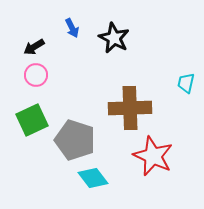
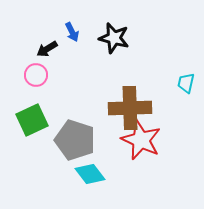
blue arrow: moved 4 px down
black star: rotated 12 degrees counterclockwise
black arrow: moved 13 px right, 2 px down
red star: moved 12 px left, 16 px up
cyan diamond: moved 3 px left, 4 px up
